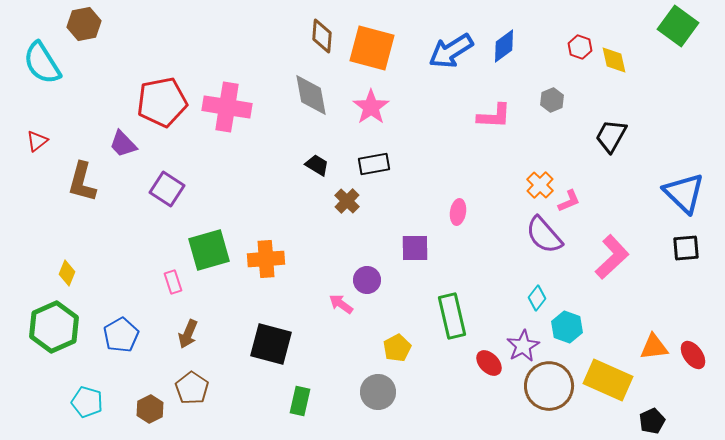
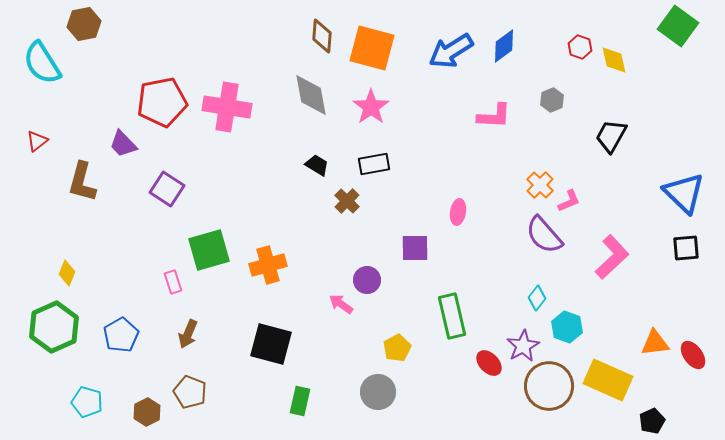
orange cross at (266, 259): moved 2 px right, 6 px down; rotated 12 degrees counterclockwise
orange triangle at (654, 347): moved 1 px right, 4 px up
brown pentagon at (192, 388): moved 2 px left, 4 px down; rotated 12 degrees counterclockwise
brown hexagon at (150, 409): moved 3 px left, 3 px down
